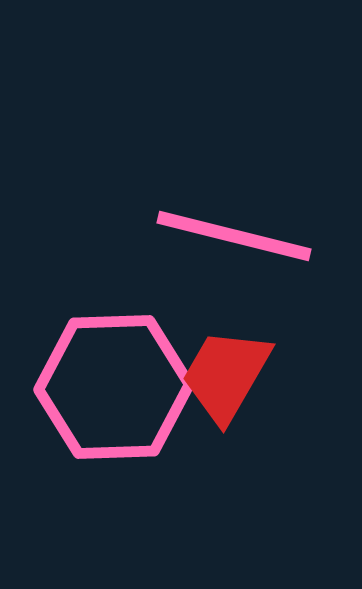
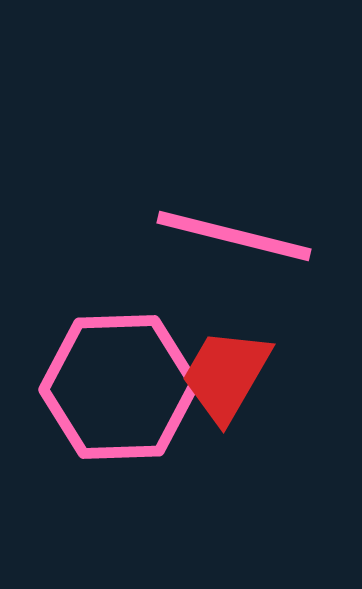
pink hexagon: moved 5 px right
